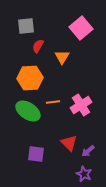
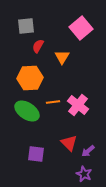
pink cross: moved 3 px left; rotated 20 degrees counterclockwise
green ellipse: moved 1 px left
